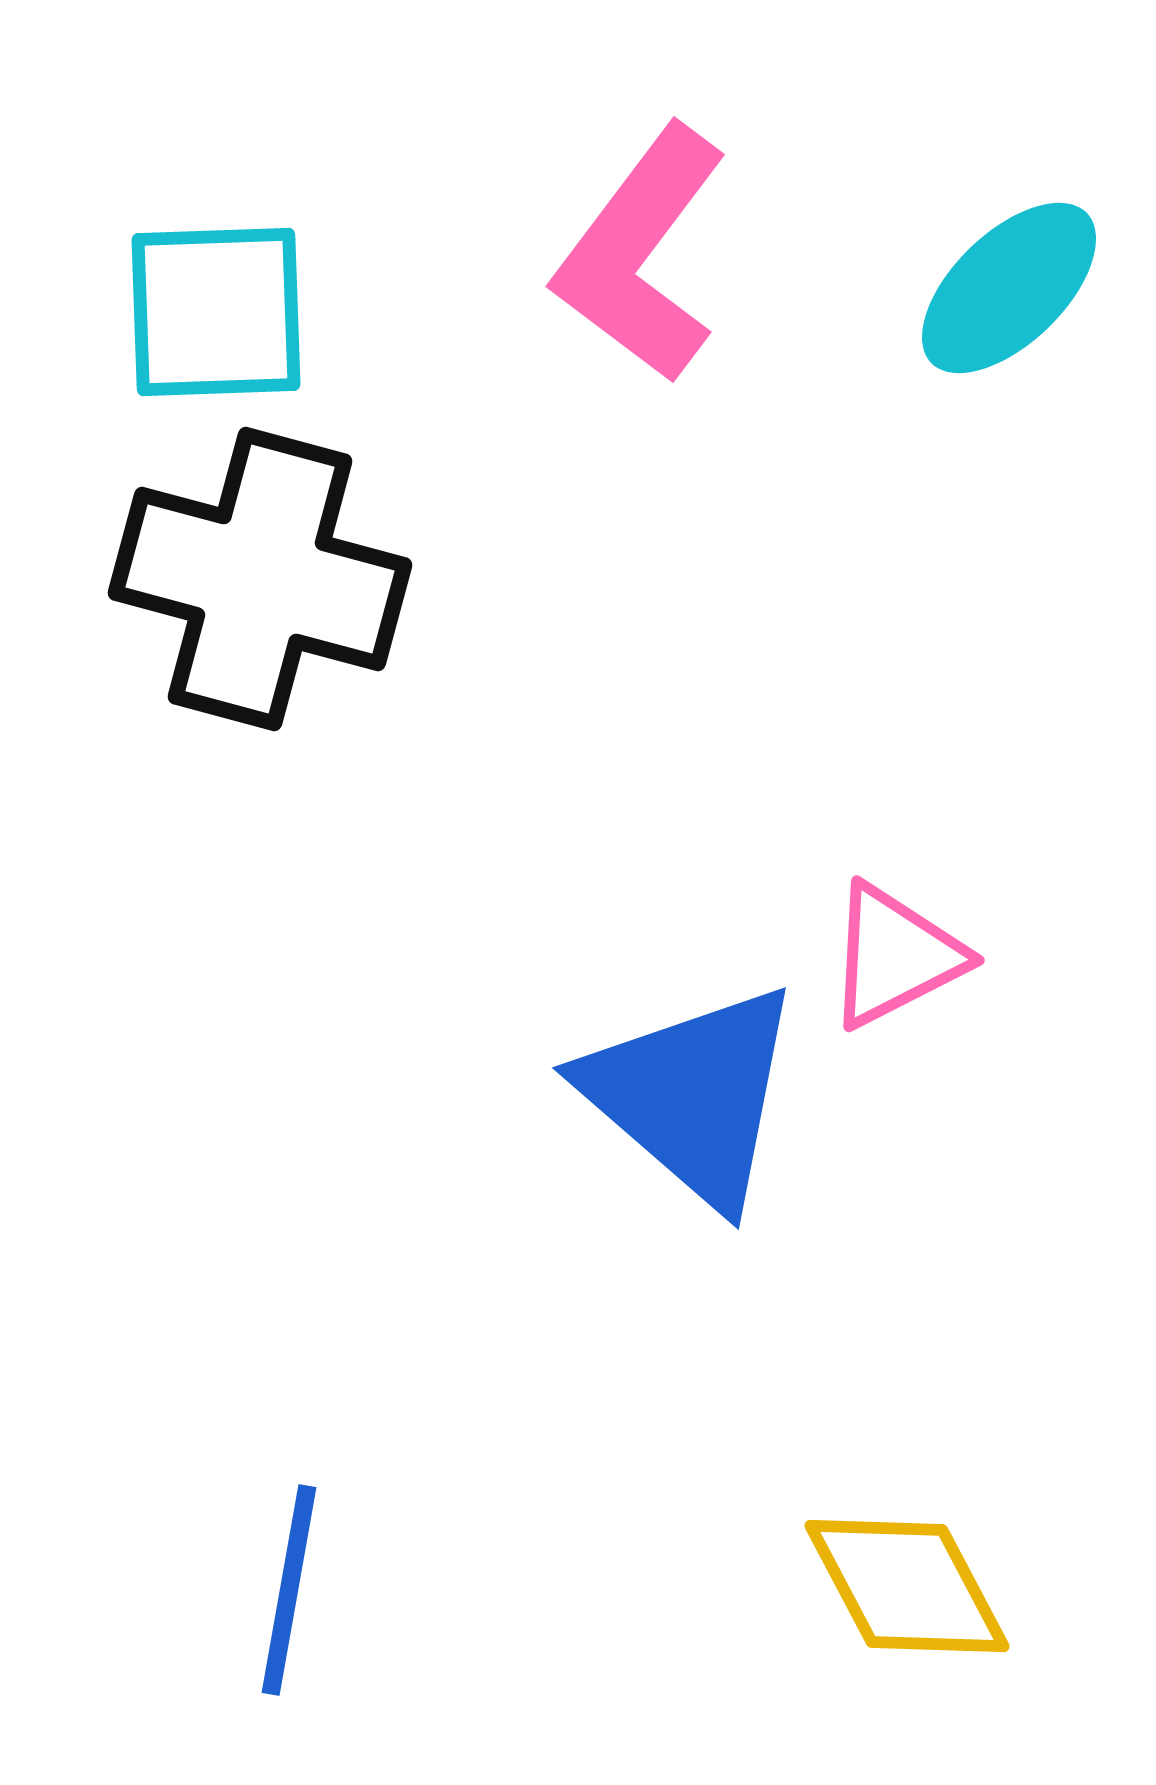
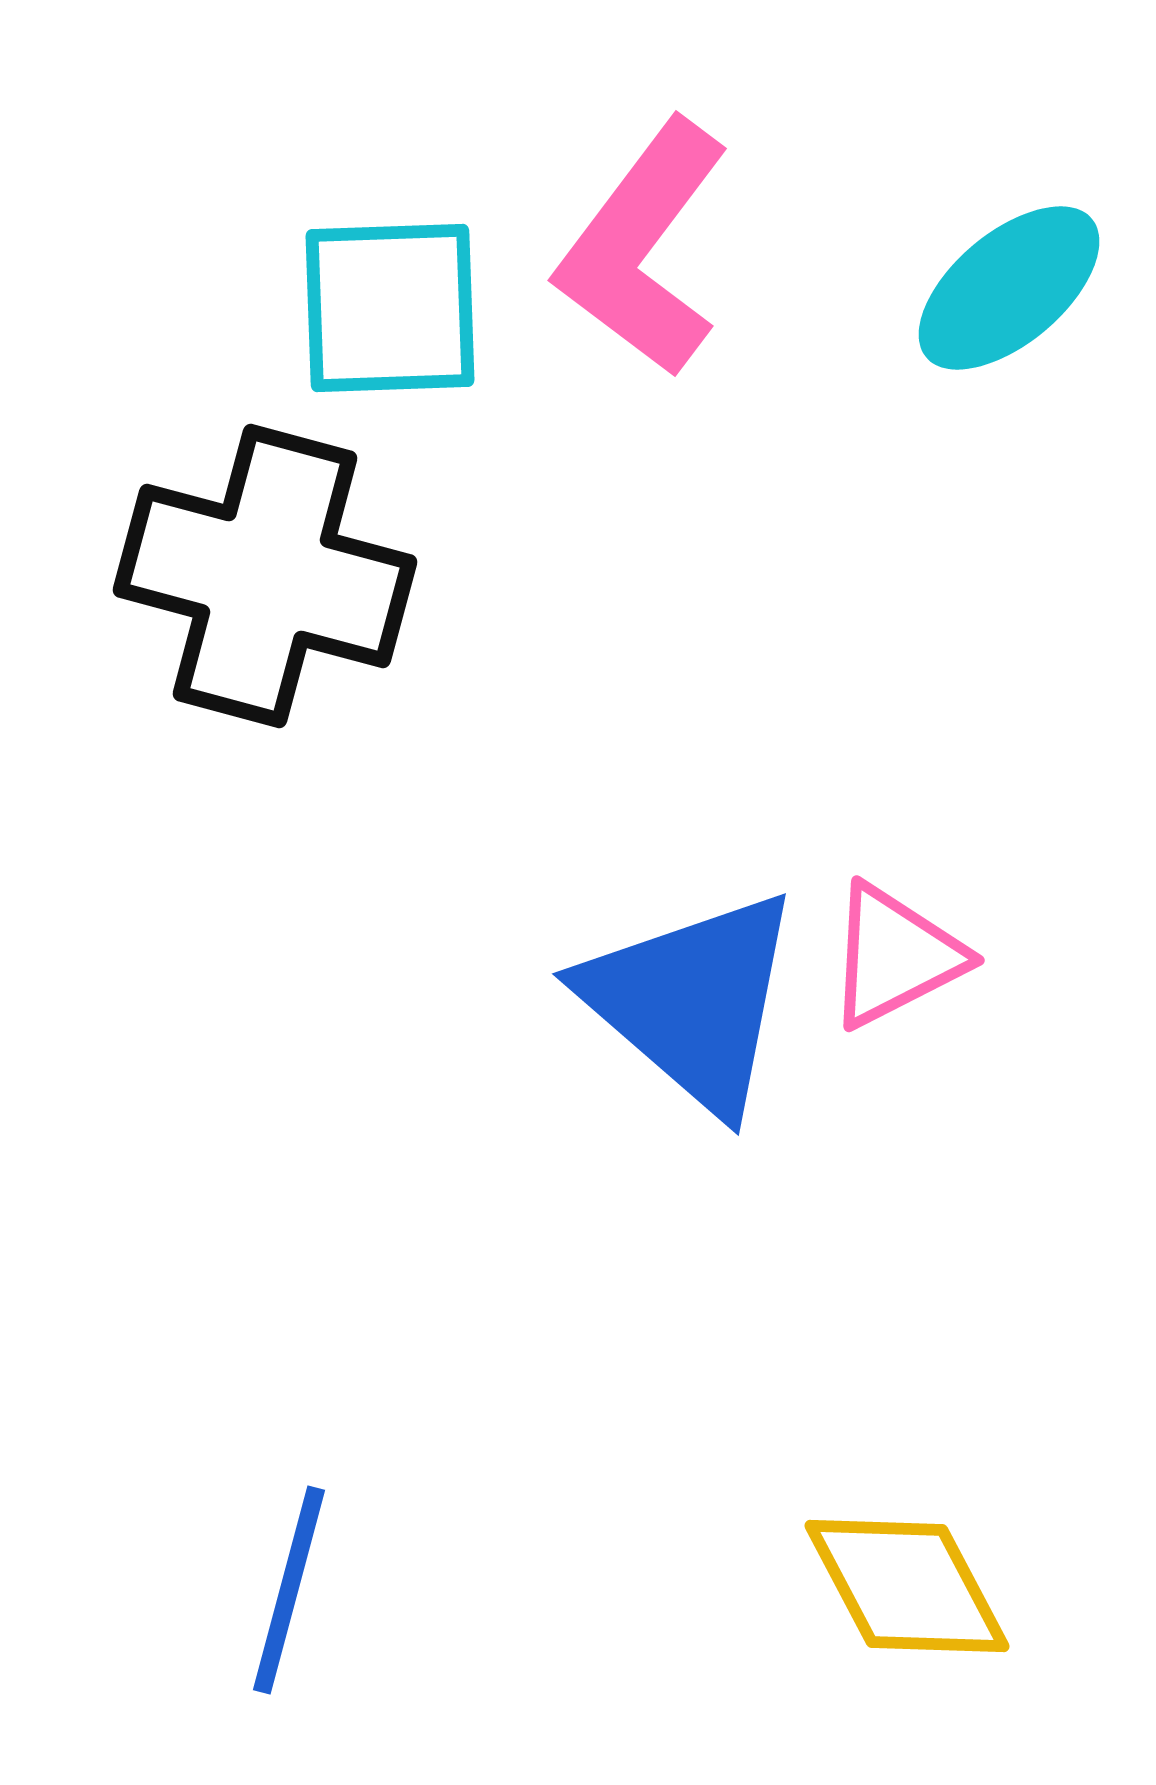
pink L-shape: moved 2 px right, 6 px up
cyan ellipse: rotated 4 degrees clockwise
cyan square: moved 174 px right, 4 px up
black cross: moved 5 px right, 3 px up
blue triangle: moved 94 px up
blue line: rotated 5 degrees clockwise
